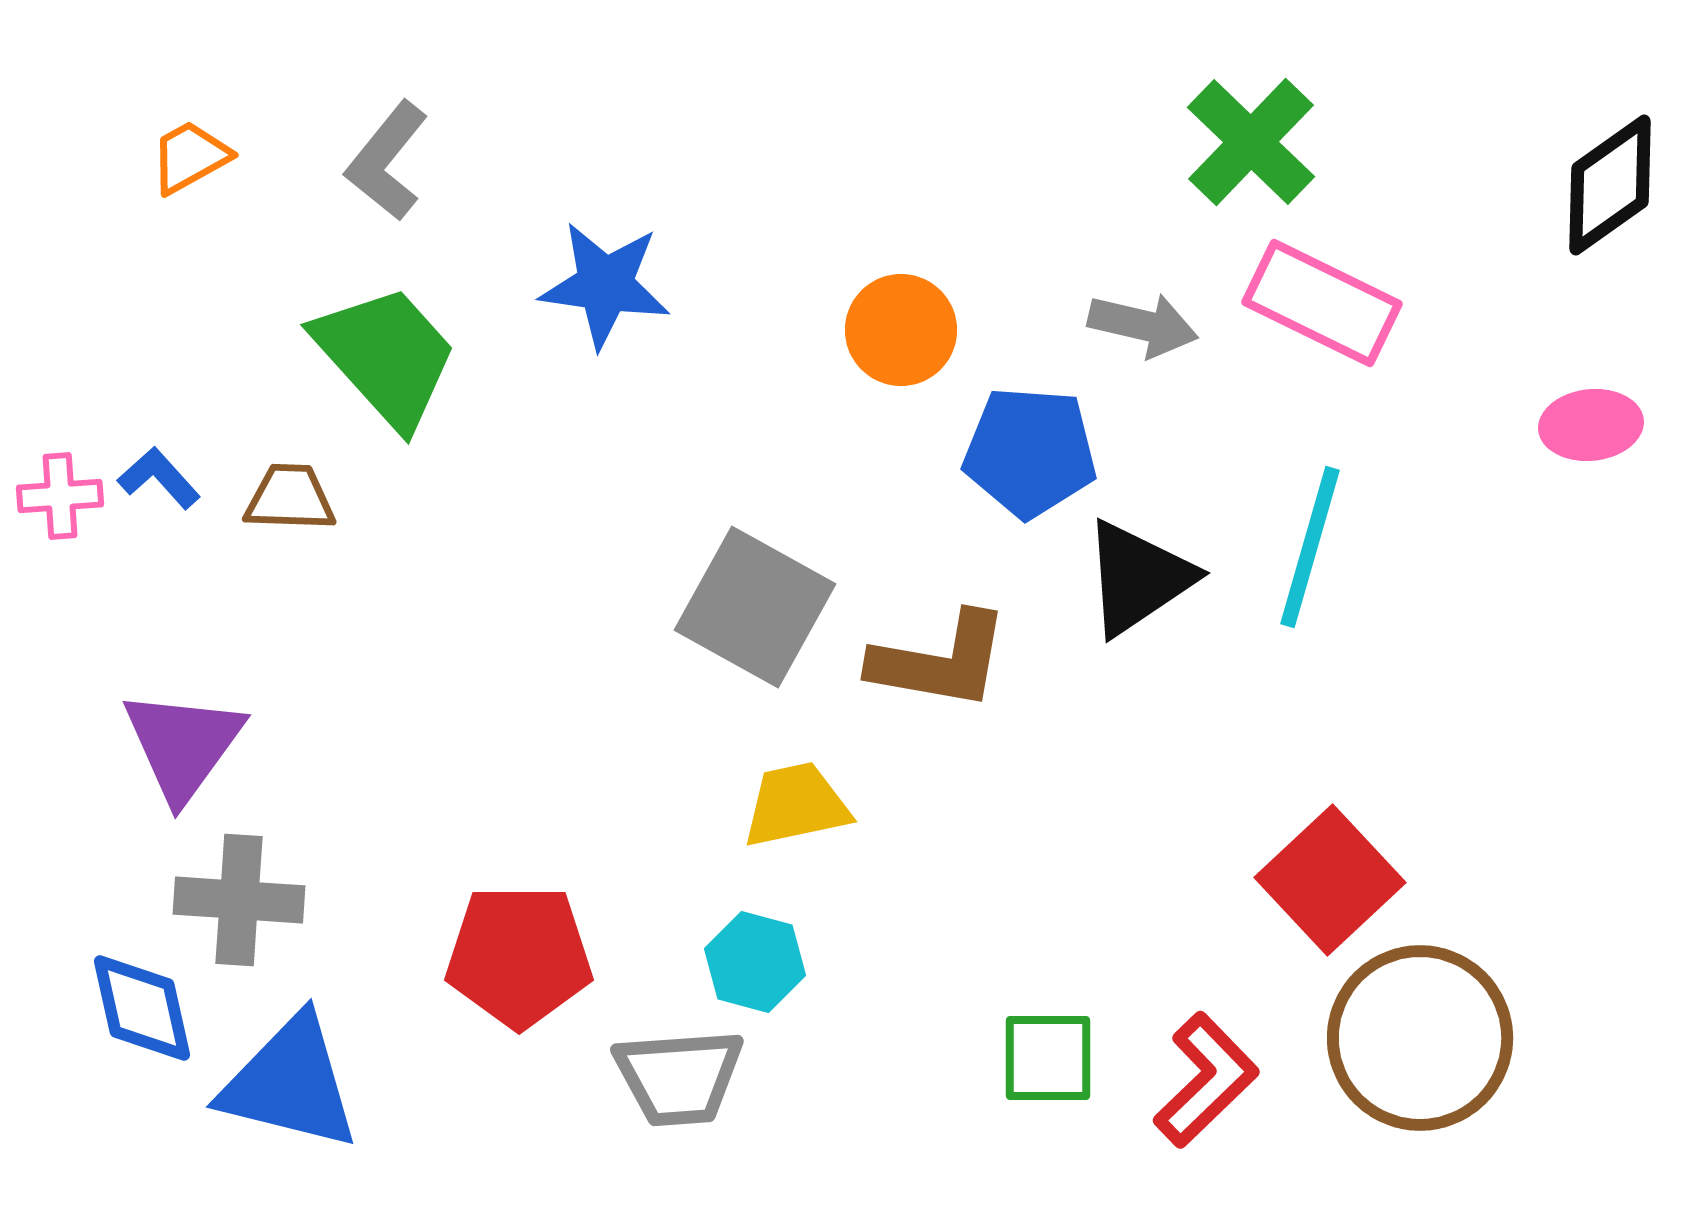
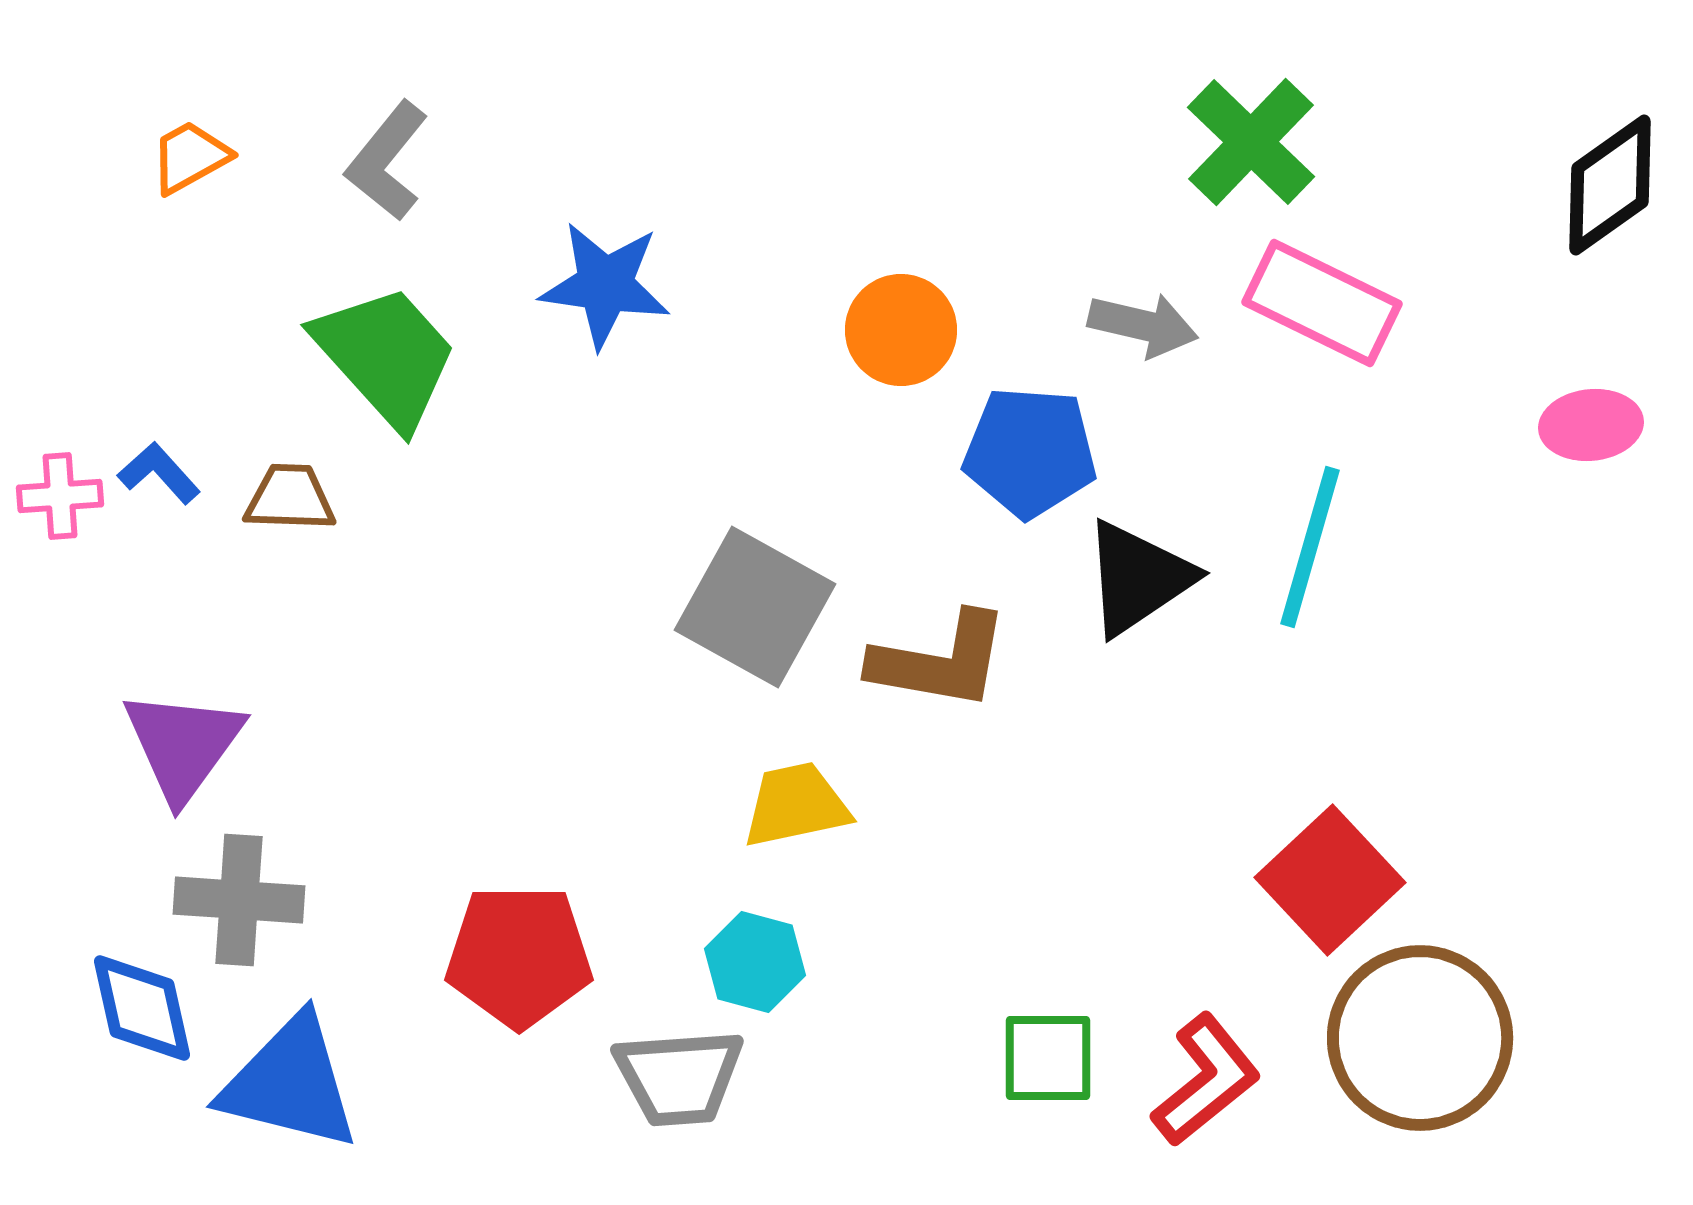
blue L-shape: moved 5 px up
red L-shape: rotated 5 degrees clockwise
